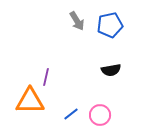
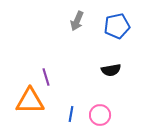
gray arrow: rotated 54 degrees clockwise
blue pentagon: moved 7 px right, 1 px down
purple line: rotated 30 degrees counterclockwise
blue line: rotated 42 degrees counterclockwise
